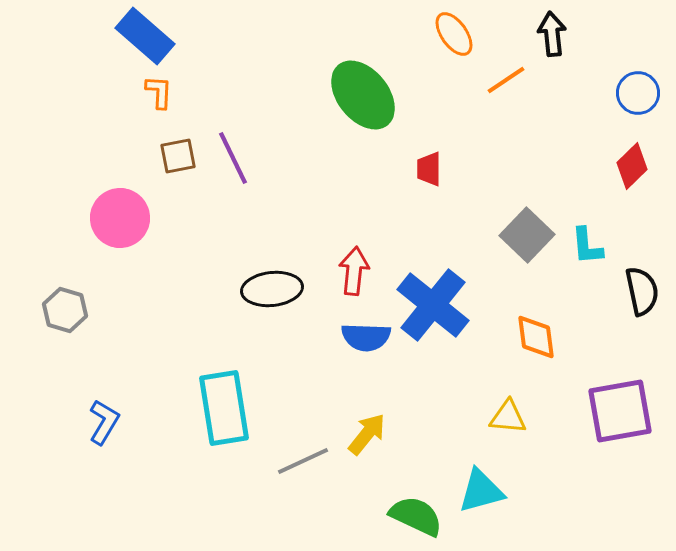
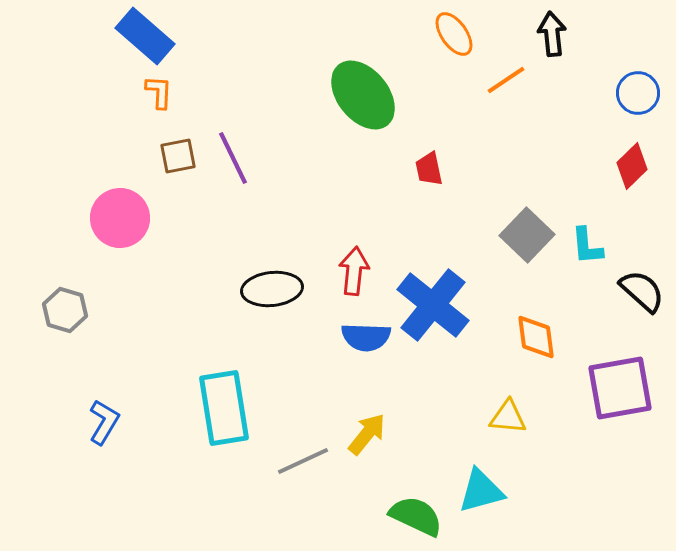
red trapezoid: rotated 12 degrees counterclockwise
black semicircle: rotated 36 degrees counterclockwise
purple square: moved 23 px up
